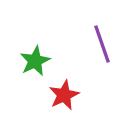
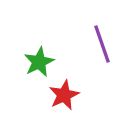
green star: moved 4 px right, 1 px down
